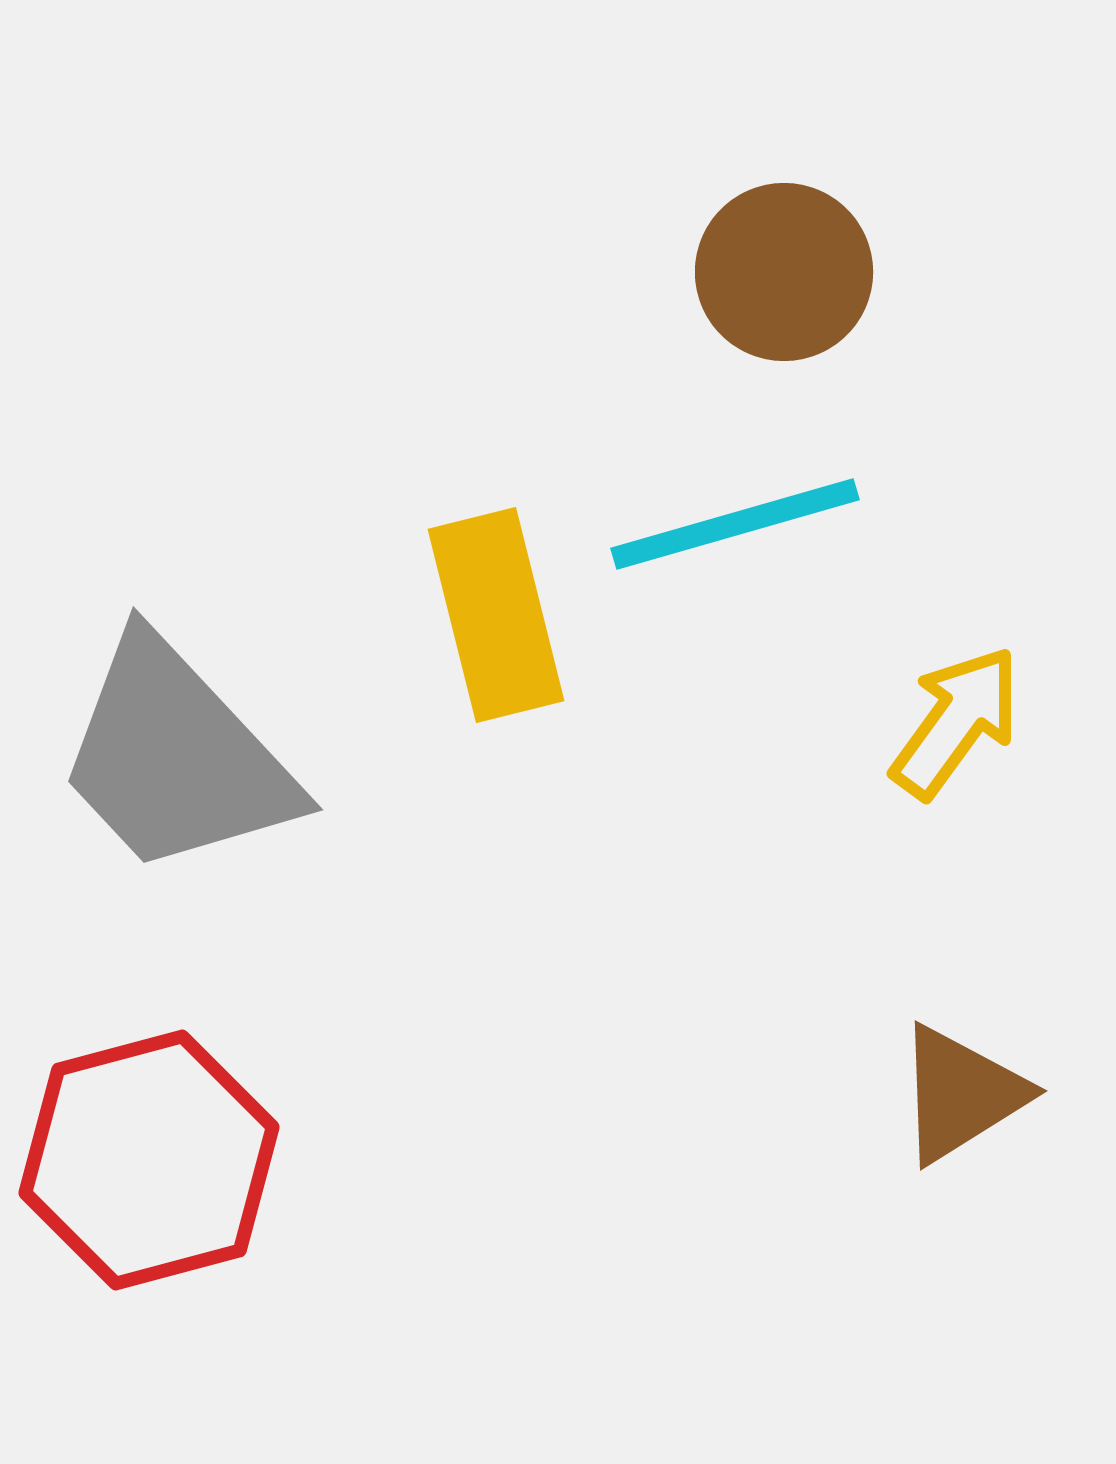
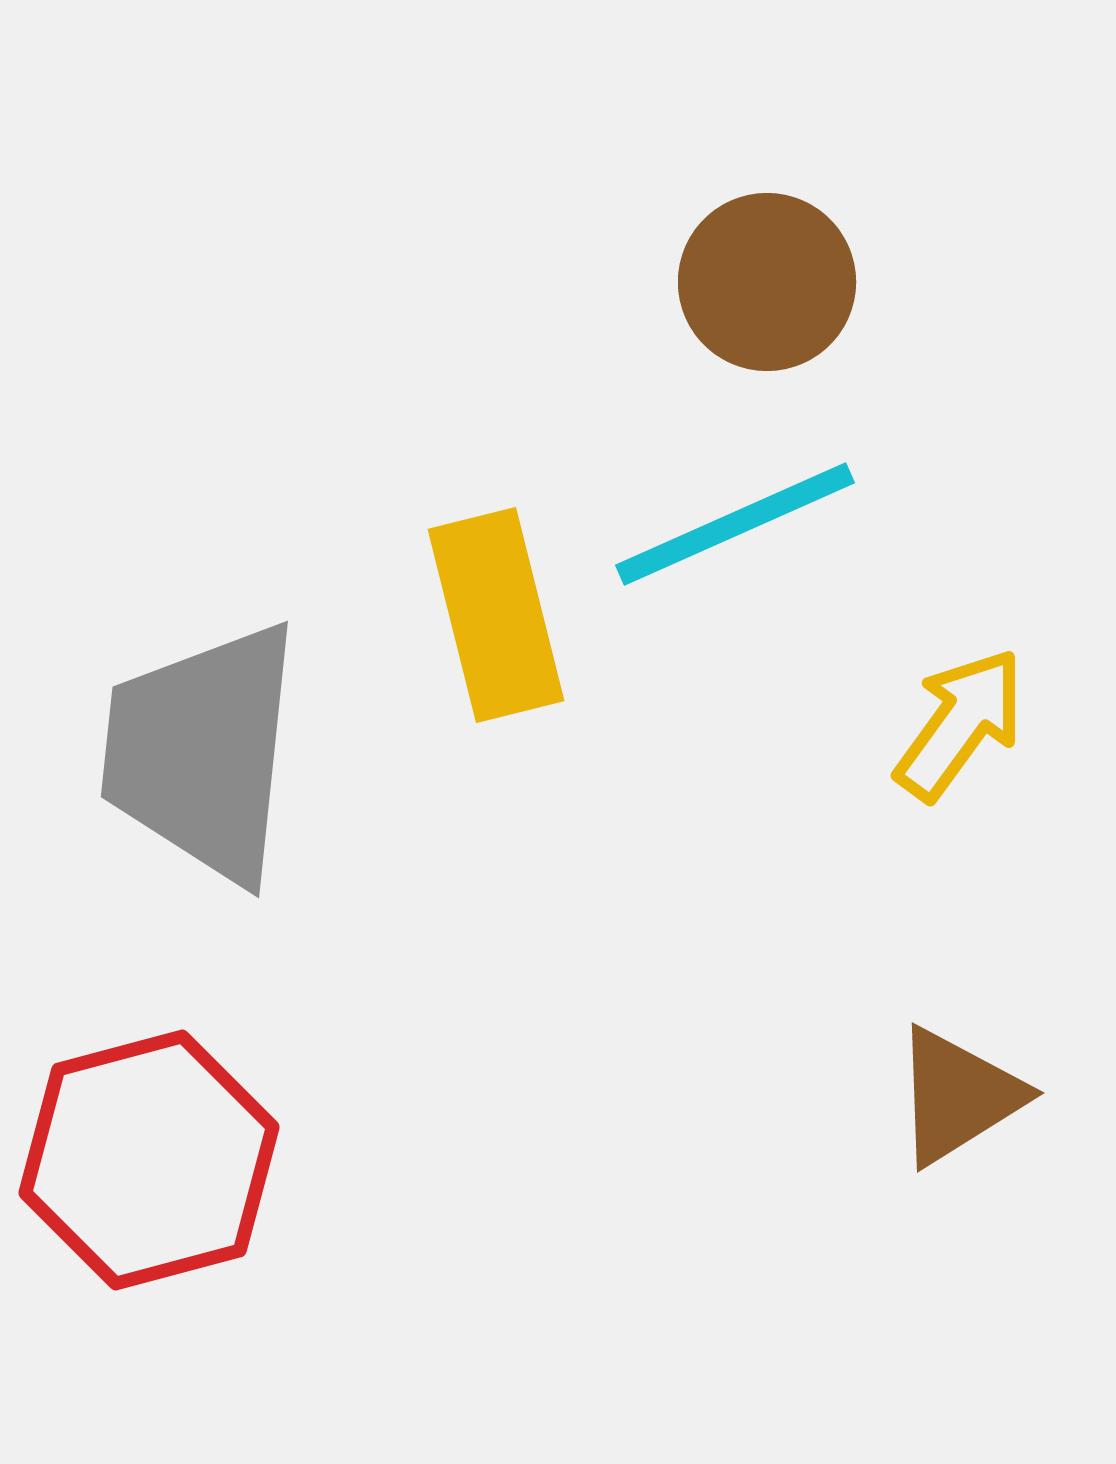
brown circle: moved 17 px left, 10 px down
cyan line: rotated 8 degrees counterclockwise
yellow arrow: moved 4 px right, 2 px down
gray trapezoid: moved 26 px right, 5 px up; rotated 49 degrees clockwise
brown triangle: moved 3 px left, 2 px down
